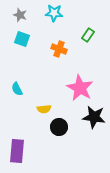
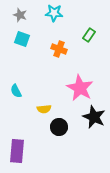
green rectangle: moved 1 px right
cyan semicircle: moved 1 px left, 2 px down
black star: rotated 15 degrees clockwise
